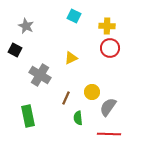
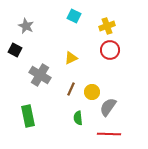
yellow cross: rotated 21 degrees counterclockwise
red circle: moved 2 px down
brown line: moved 5 px right, 9 px up
